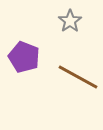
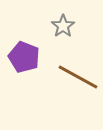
gray star: moved 7 px left, 5 px down
